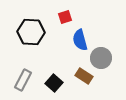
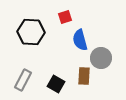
brown rectangle: rotated 60 degrees clockwise
black square: moved 2 px right, 1 px down; rotated 12 degrees counterclockwise
